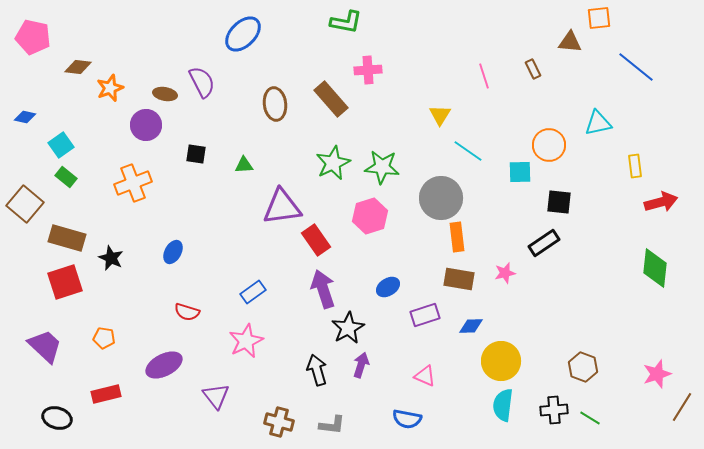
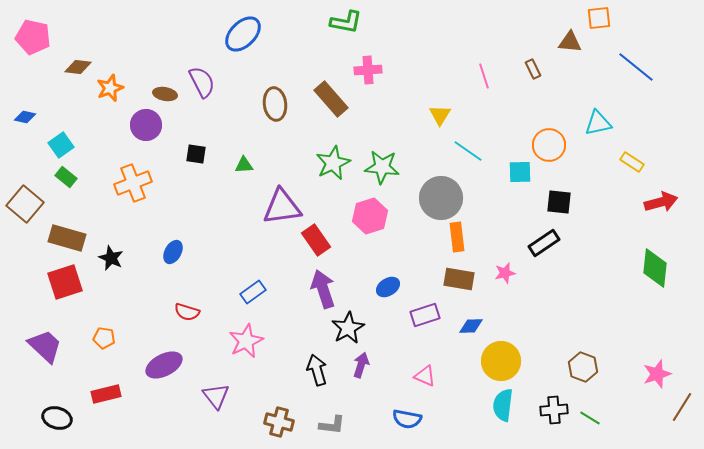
yellow rectangle at (635, 166): moved 3 px left, 4 px up; rotated 50 degrees counterclockwise
